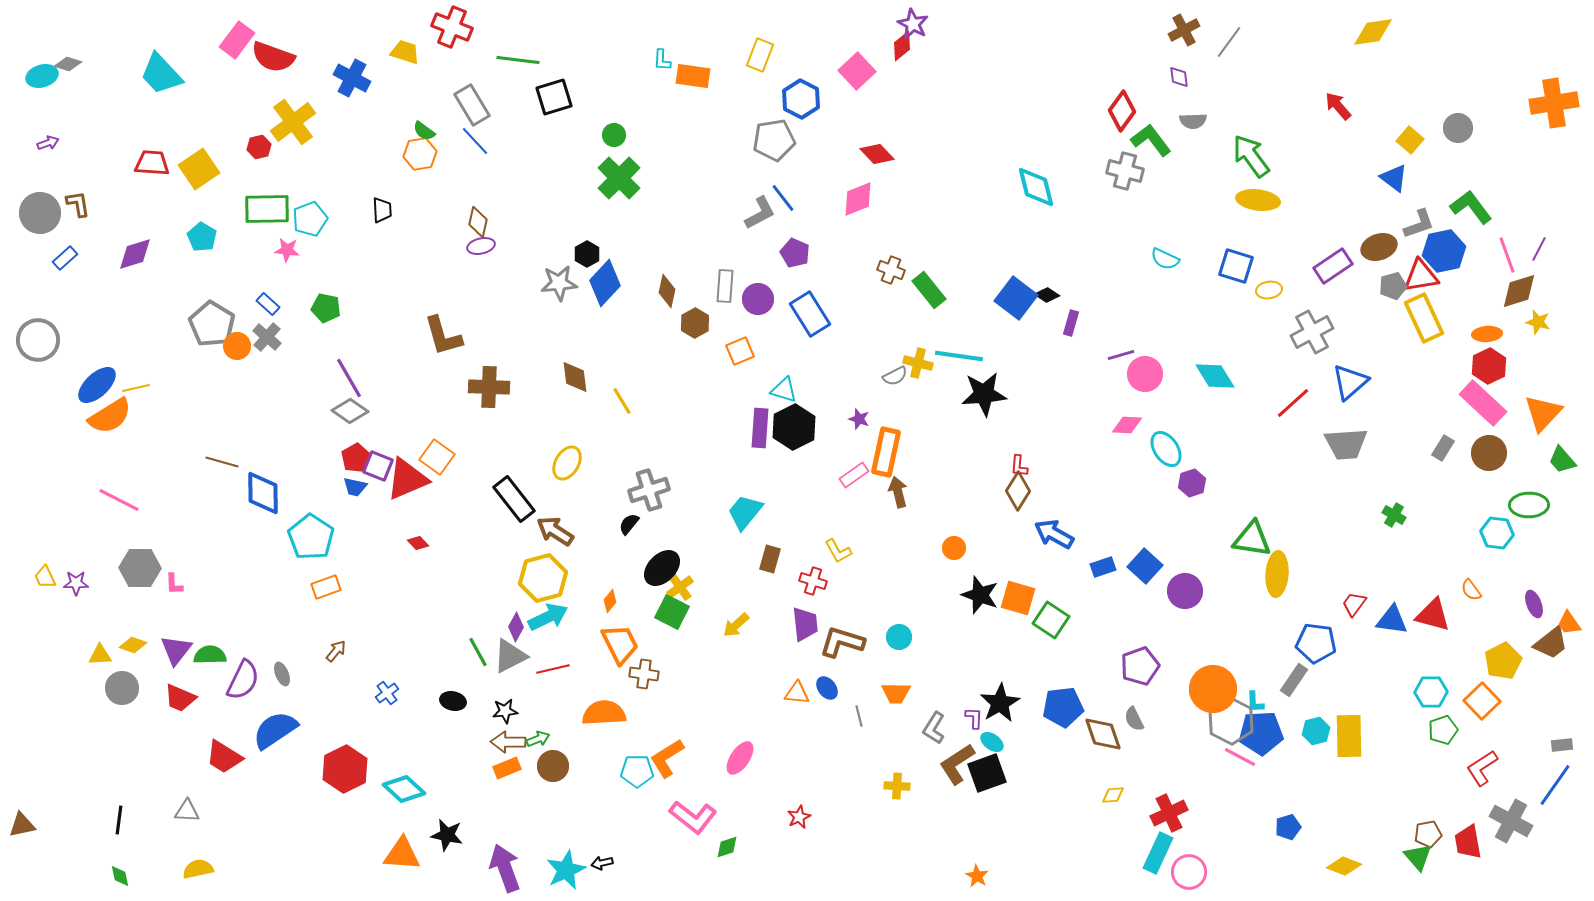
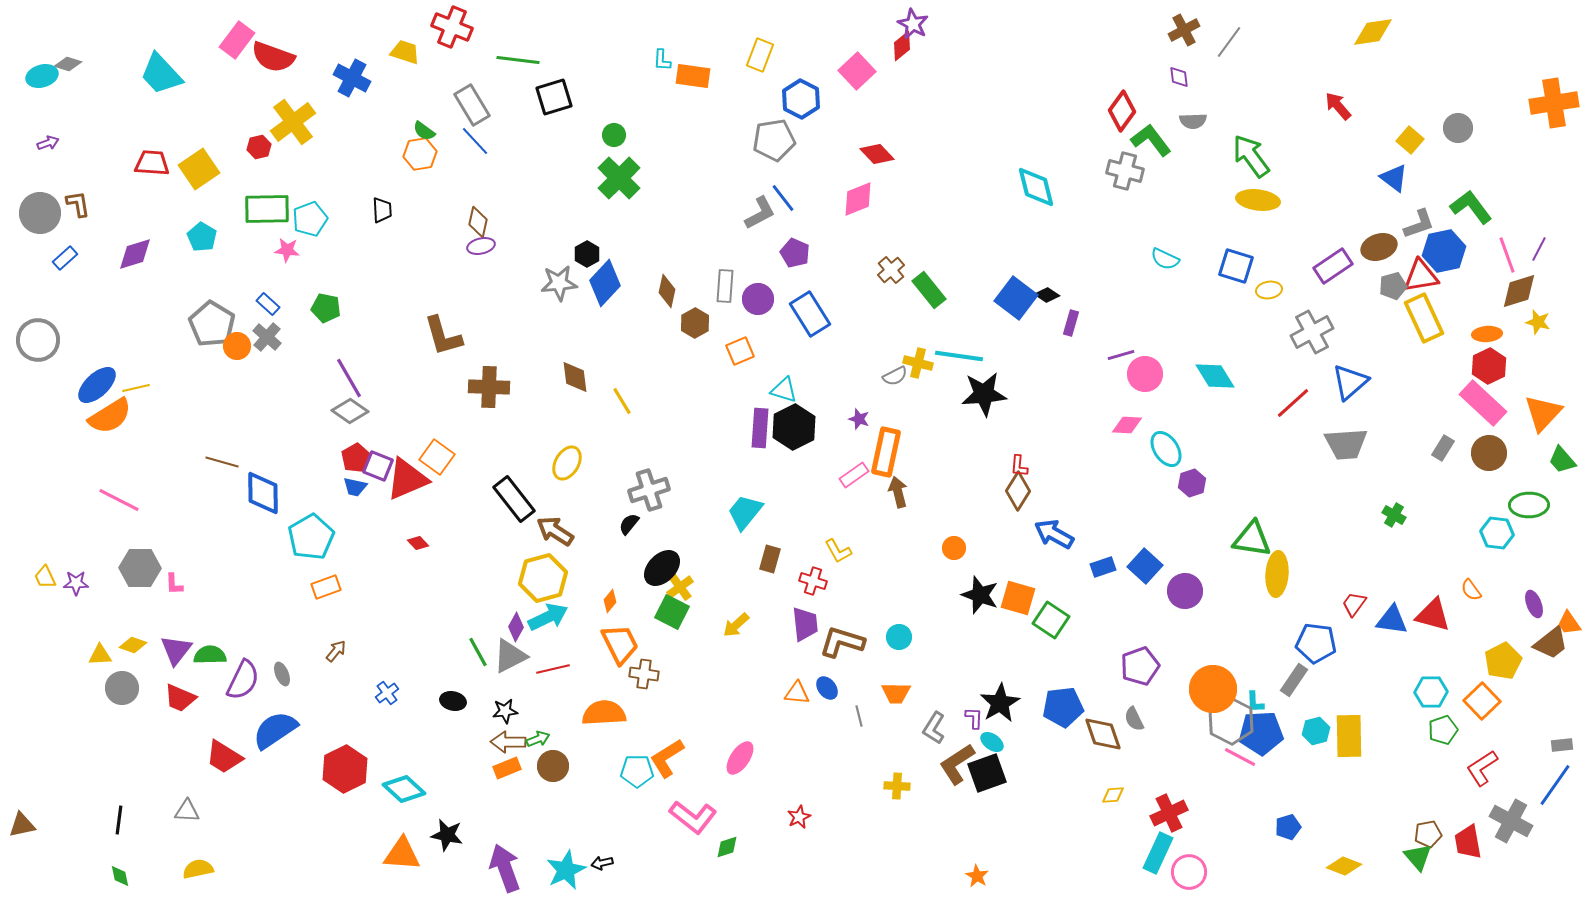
brown cross at (891, 270): rotated 28 degrees clockwise
cyan pentagon at (311, 537): rotated 9 degrees clockwise
